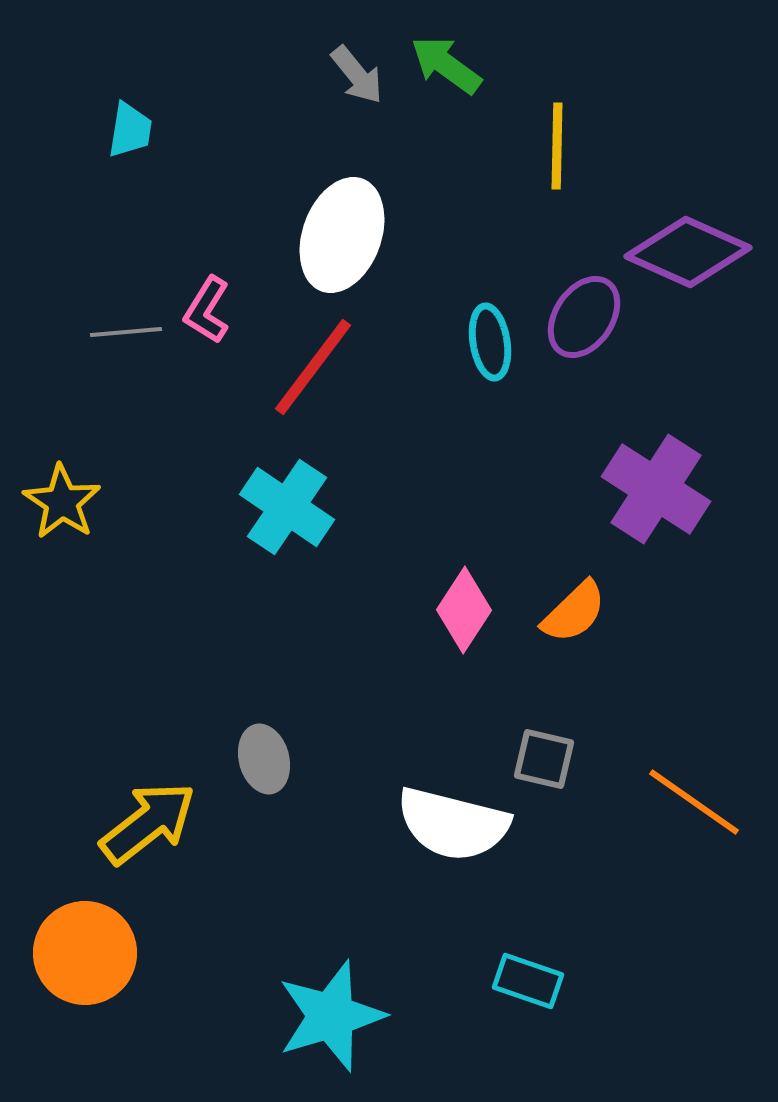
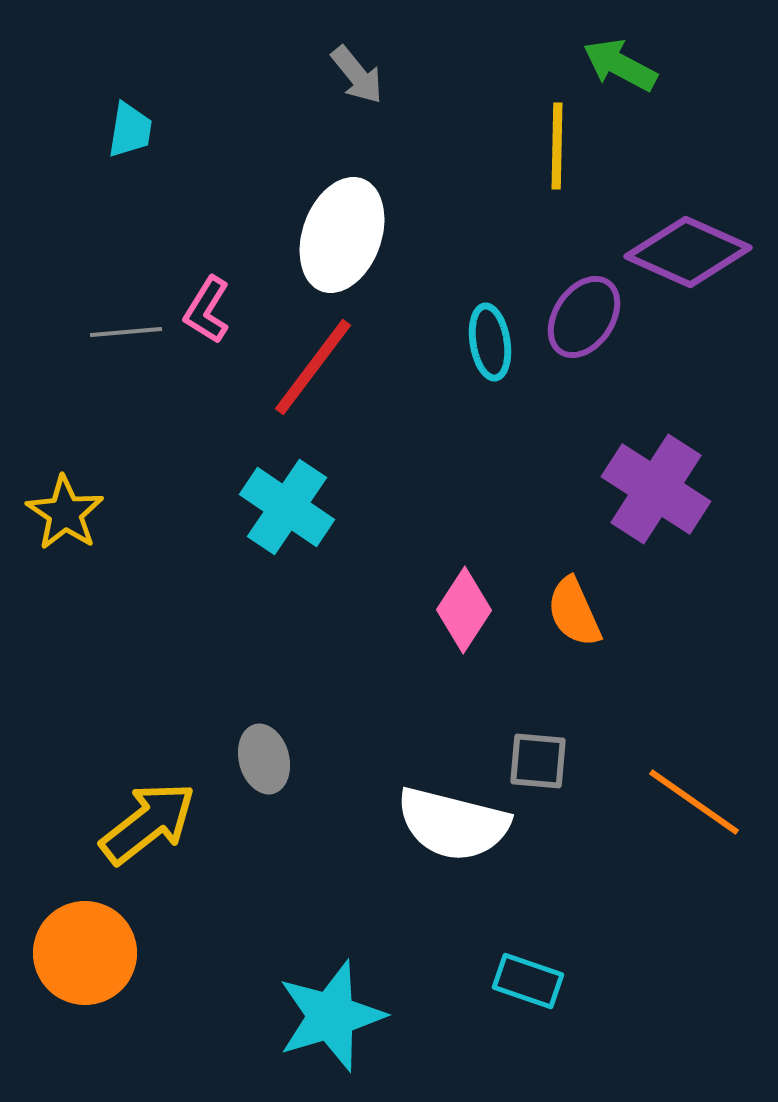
green arrow: moved 174 px right; rotated 8 degrees counterclockwise
yellow star: moved 3 px right, 11 px down
orange semicircle: rotated 110 degrees clockwise
gray square: moved 6 px left, 2 px down; rotated 8 degrees counterclockwise
